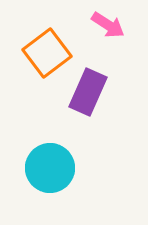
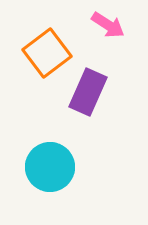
cyan circle: moved 1 px up
